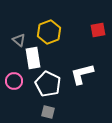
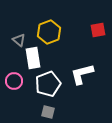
white pentagon: rotated 25 degrees clockwise
